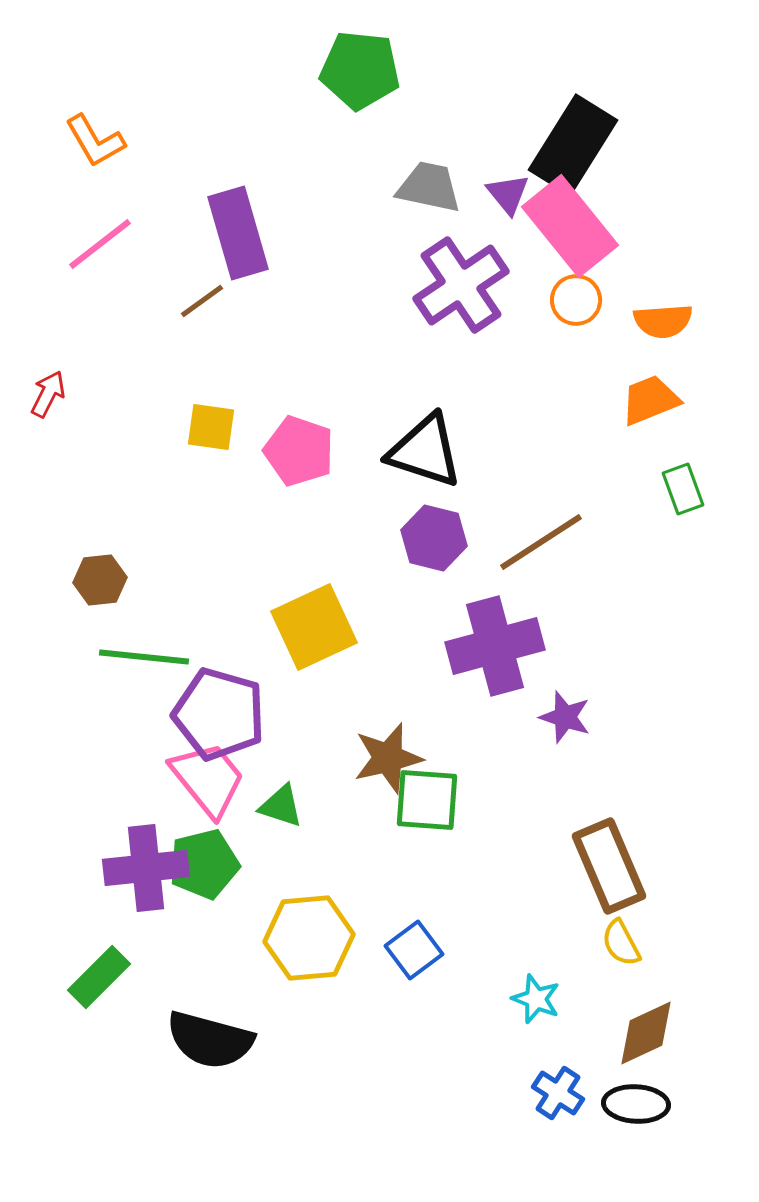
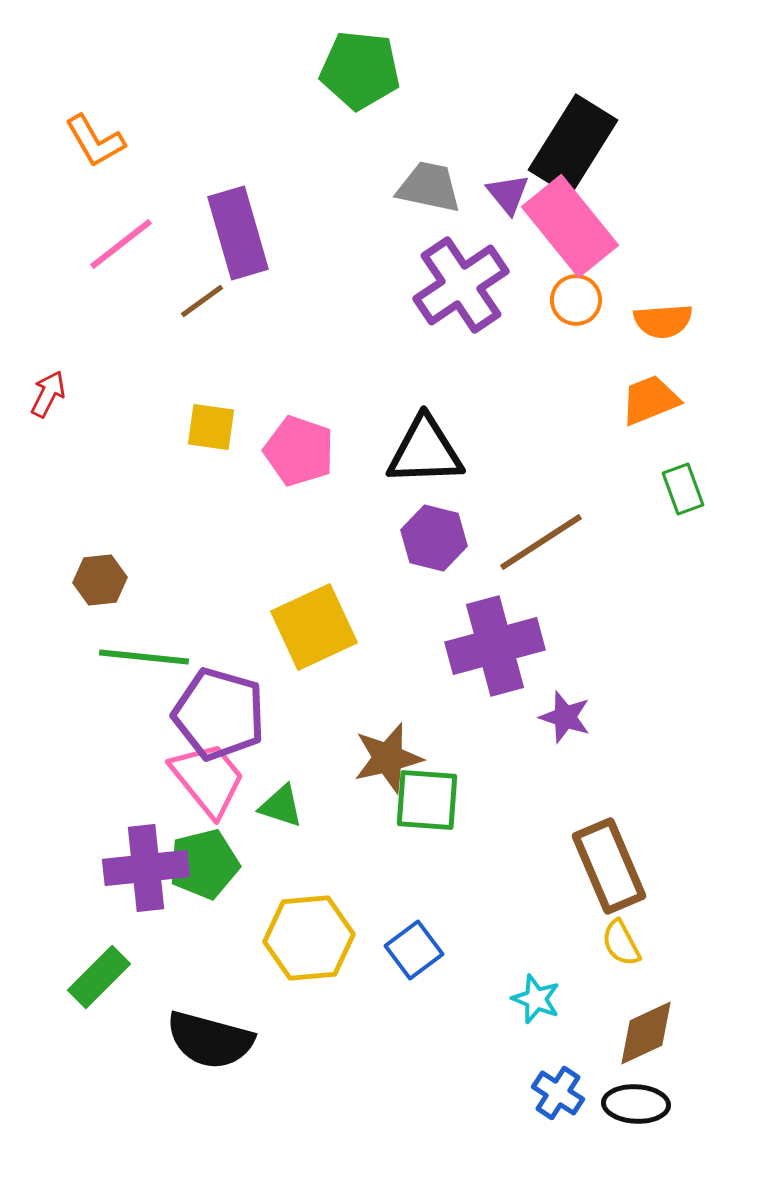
pink line at (100, 244): moved 21 px right
black triangle at (425, 451): rotated 20 degrees counterclockwise
